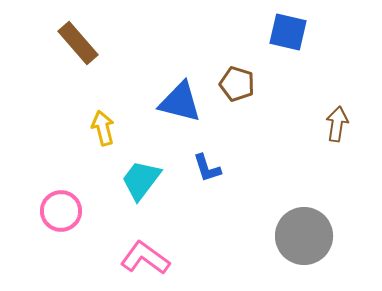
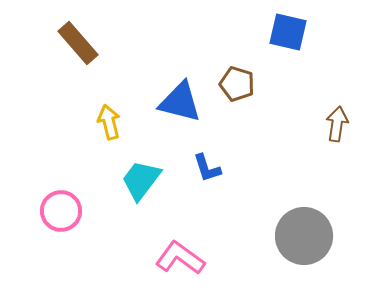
yellow arrow: moved 6 px right, 6 px up
pink L-shape: moved 35 px right
